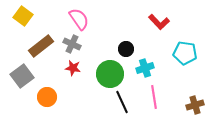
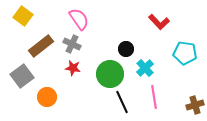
cyan cross: rotated 24 degrees counterclockwise
